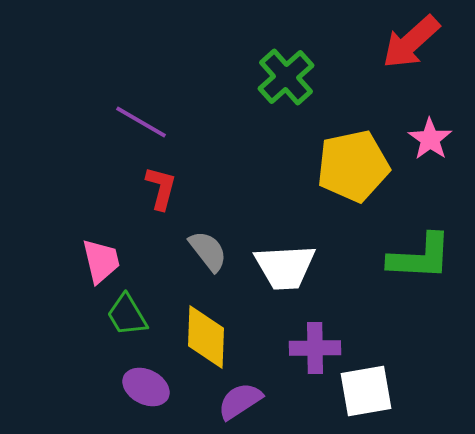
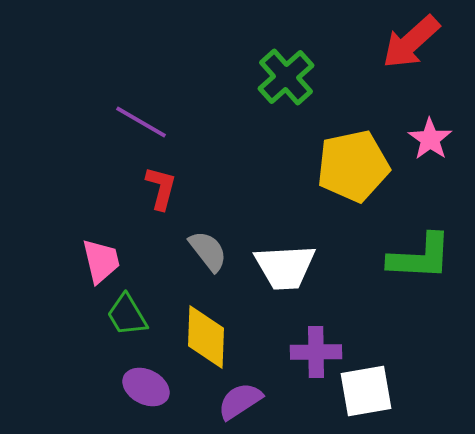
purple cross: moved 1 px right, 4 px down
